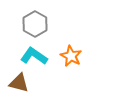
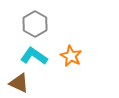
brown triangle: rotated 10 degrees clockwise
